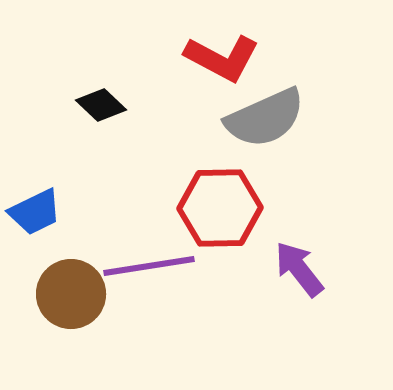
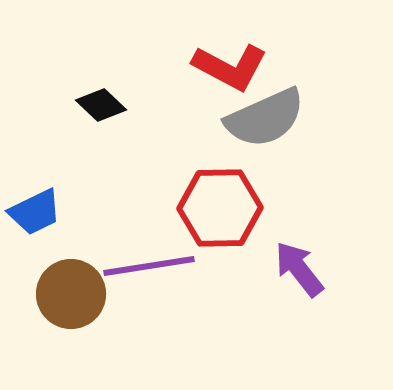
red L-shape: moved 8 px right, 9 px down
